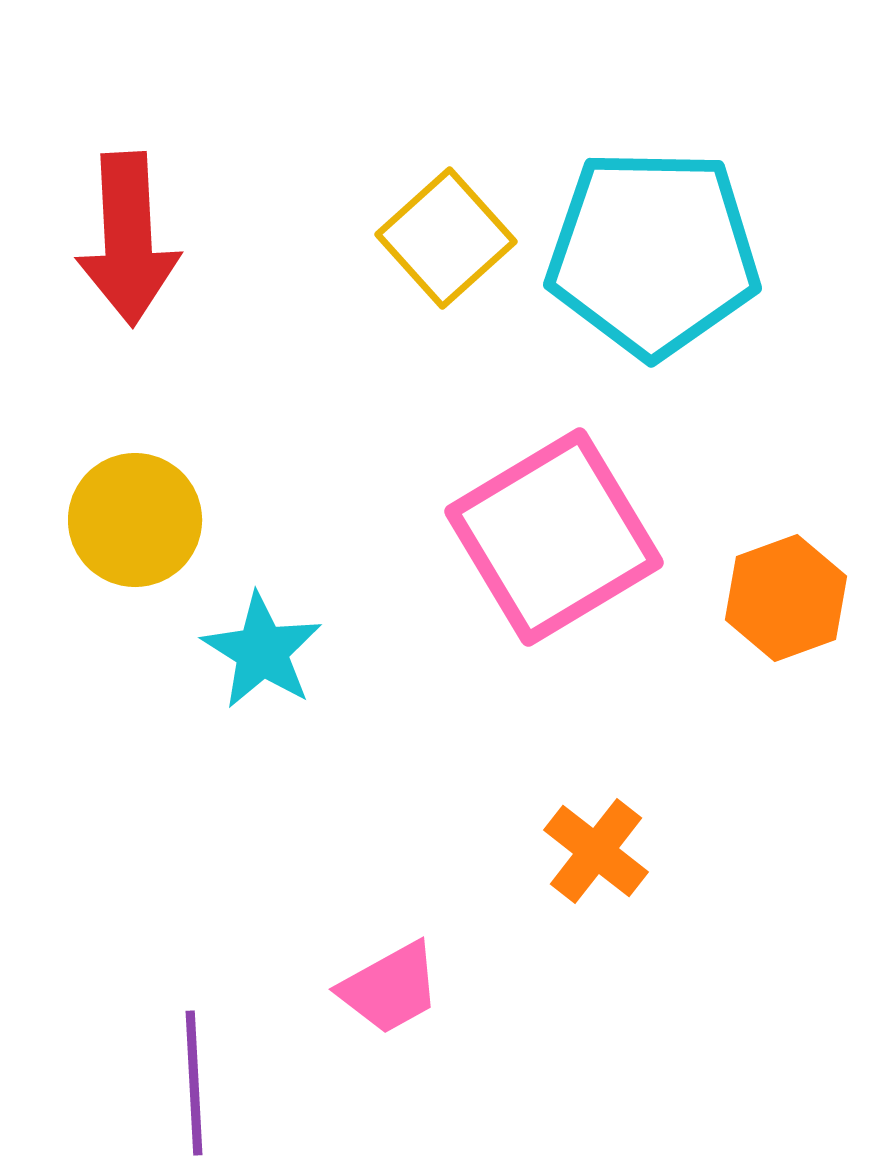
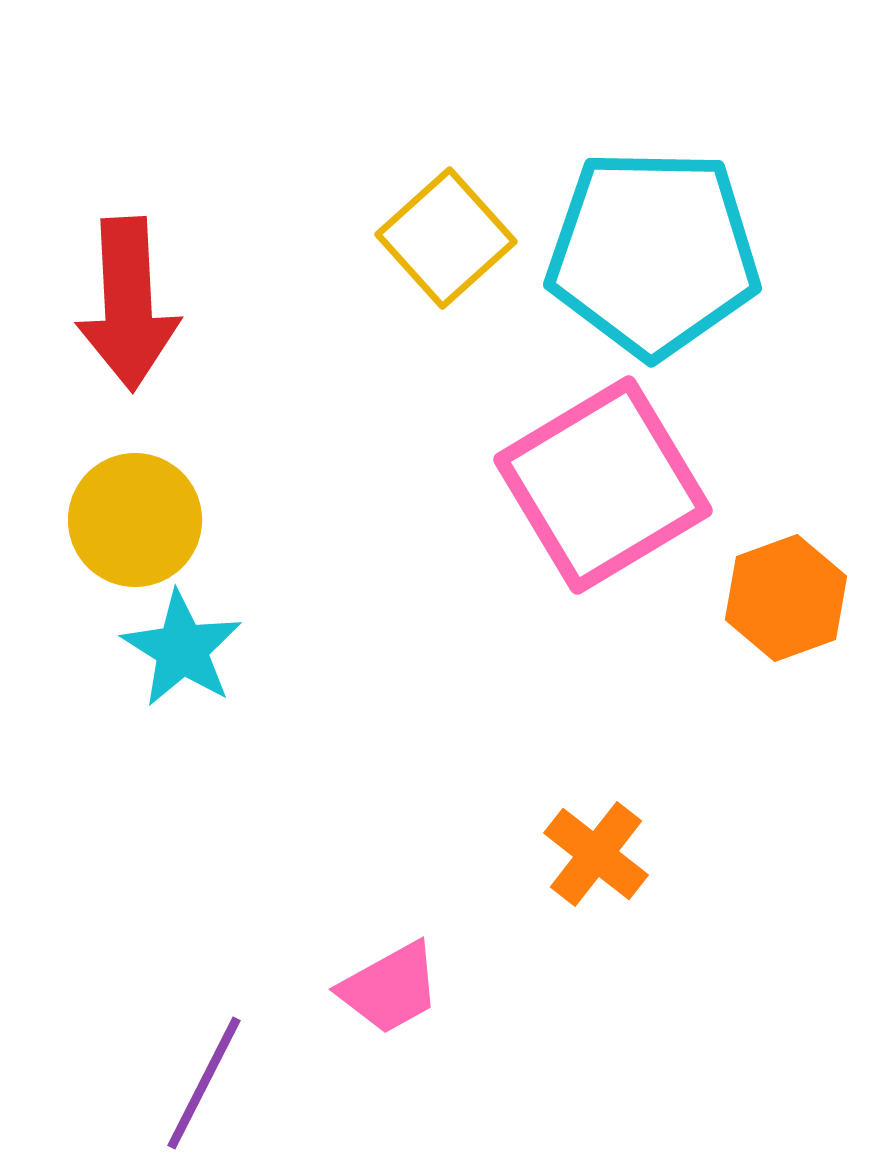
red arrow: moved 65 px down
pink square: moved 49 px right, 52 px up
cyan star: moved 80 px left, 2 px up
orange cross: moved 3 px down
purple line: moved 10 px right; rotated 30 degrees clockwise
